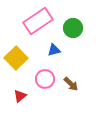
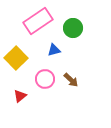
brown arrow: moved 4 px up
